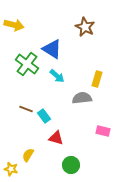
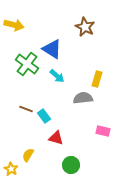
gray semicircle: moved 1 px right
yellow star: rotated 16 degrees clockwise
